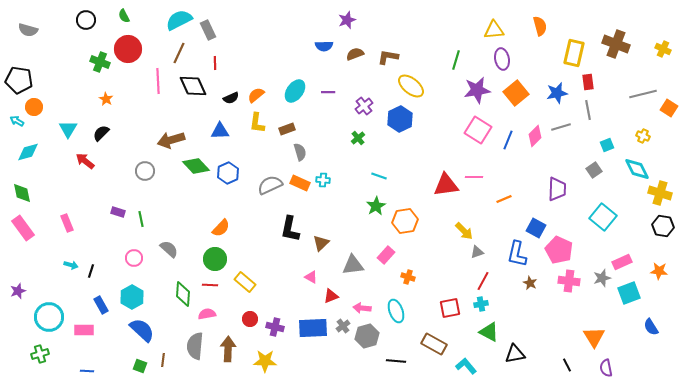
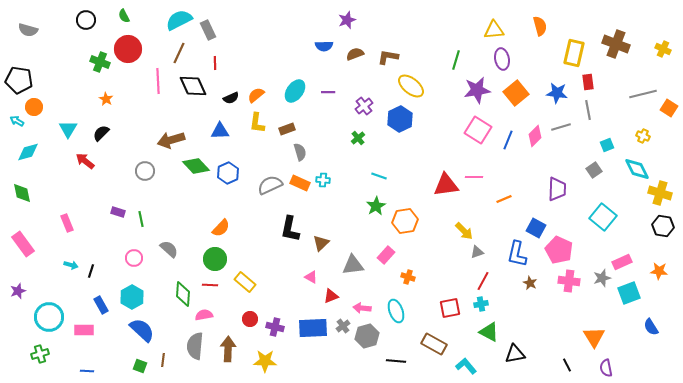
blue star at (557, 93): rotated 20 degrees clockwise
pink rectangle at (23, 228): moved 16 px down
pink semicircle at (207, 314): moved 3 px left, 1 px down
